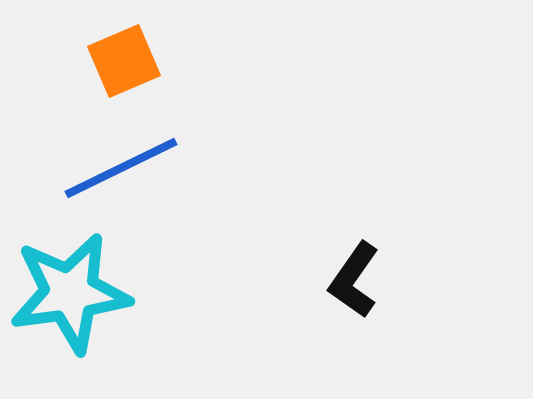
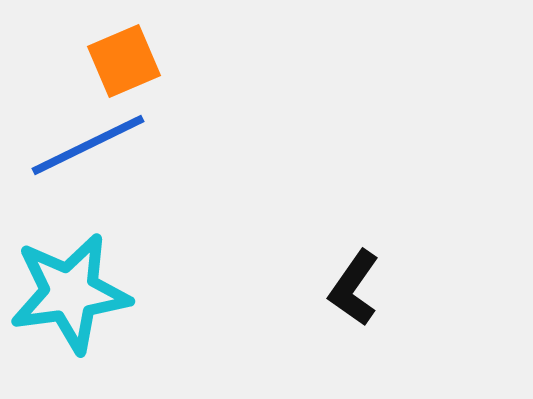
blue line: moved 33 px left, 23 px up
black L-shape: moved 8 px down
